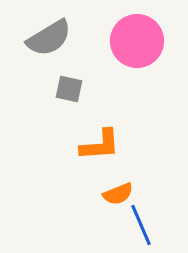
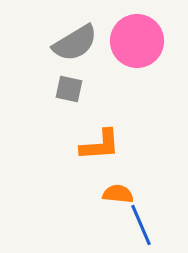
gray semicircle: moved 26 px right, 5 px down
orange semicircle: rotated 152 degrees counterclockwise
